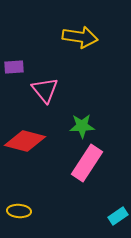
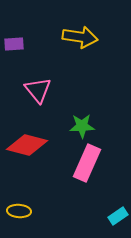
purple rectangle: moved 23 px up
pink triangle: moved 7 px left
red diamond: moved 2 px right, 4 px down
pink rectangle: rotated 9 degrees counterclockwise
